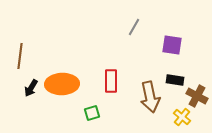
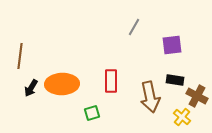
purple square: rotated 15 degrees counterclockwise
